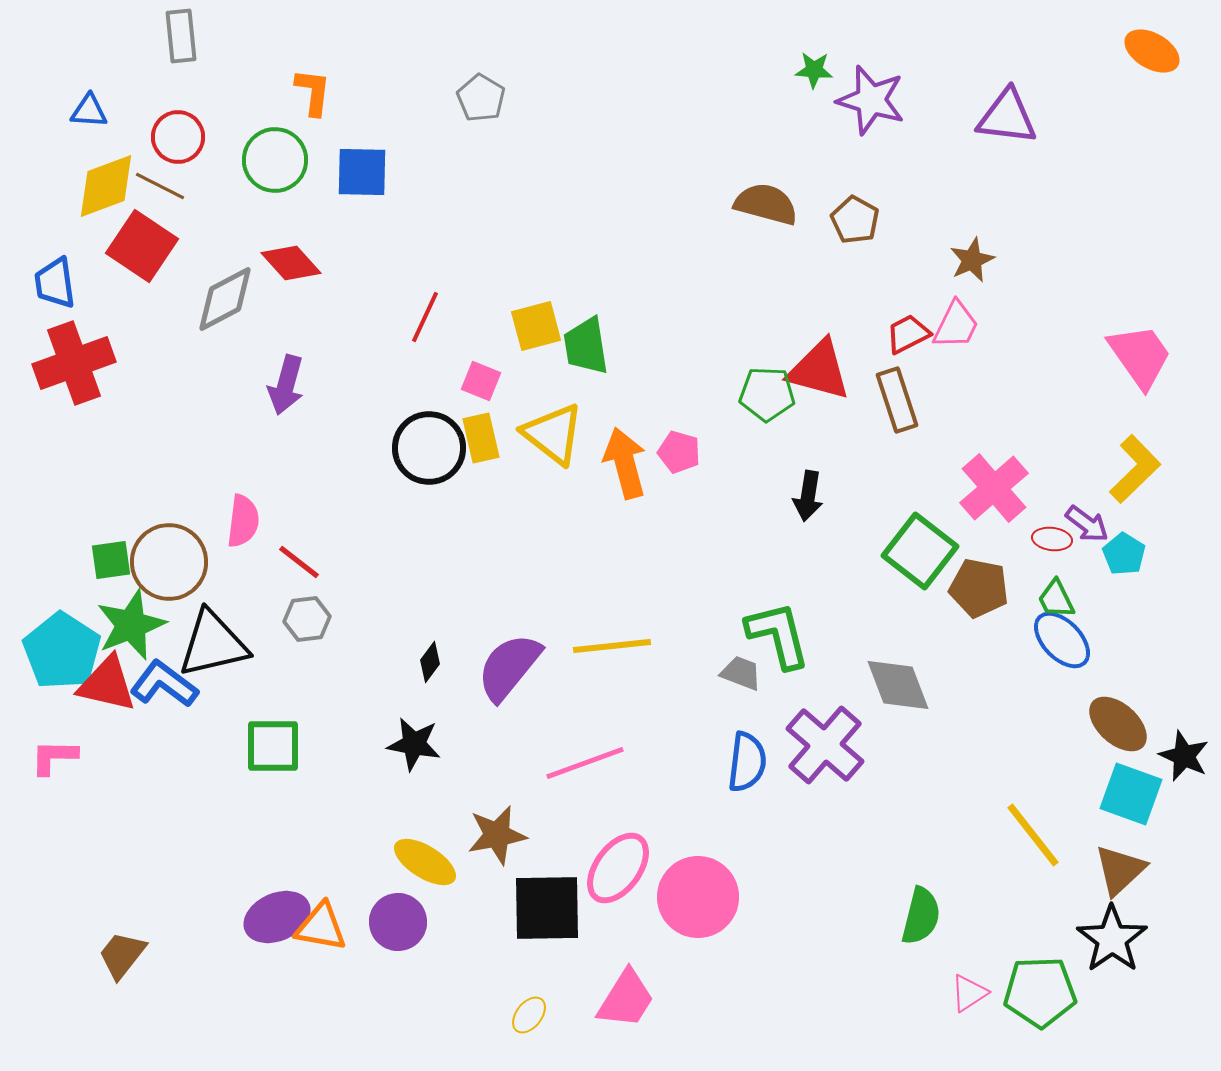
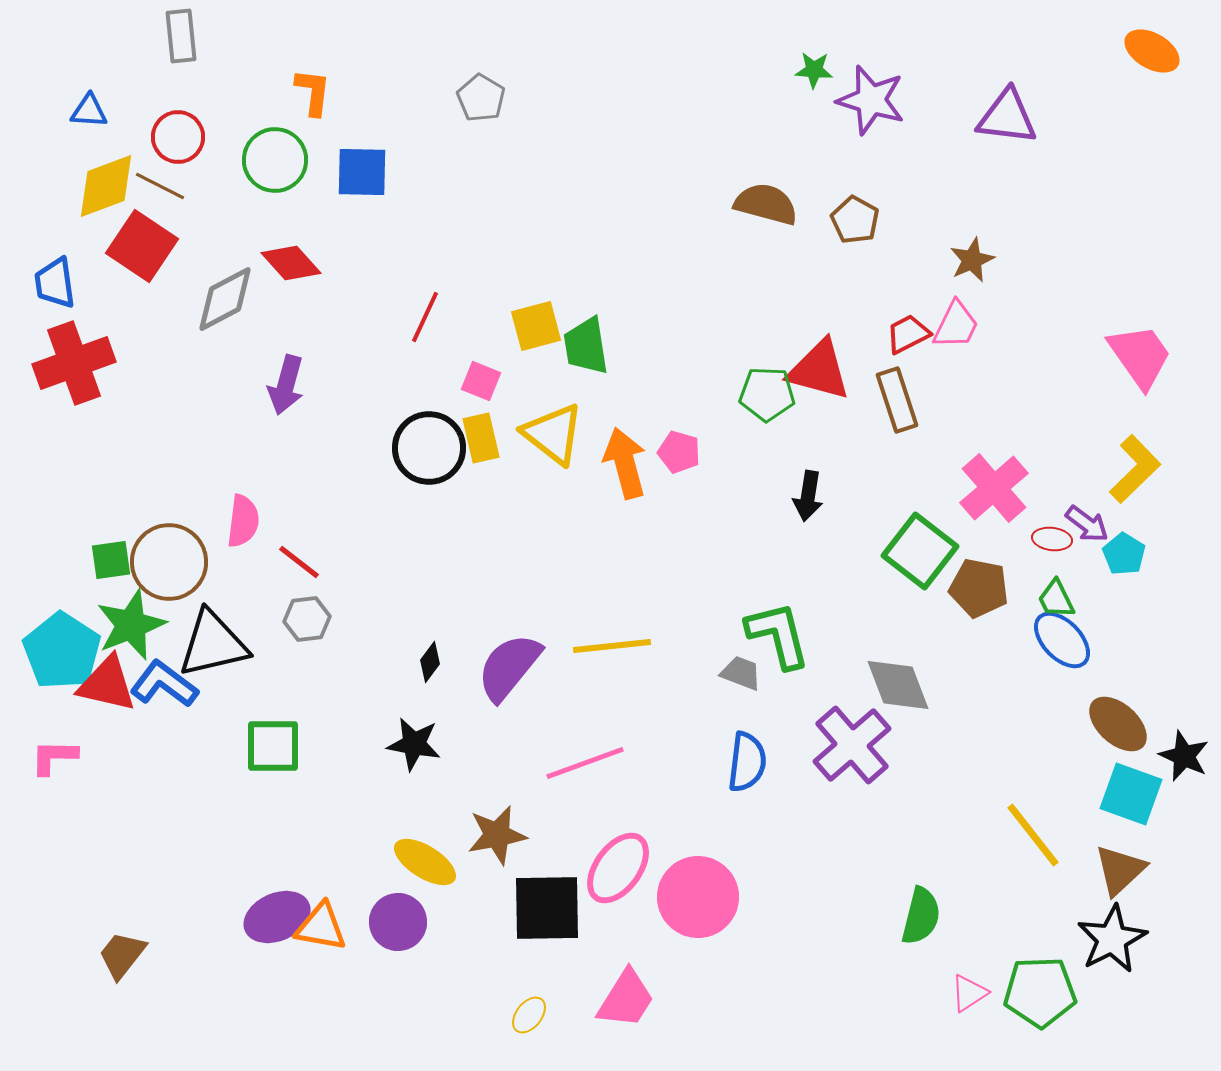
purple cross at (825, 745): moved 27 px right; rotated 8 degrees clockwise
black star at (1112, 939): rotated 8 degrees clockwise
